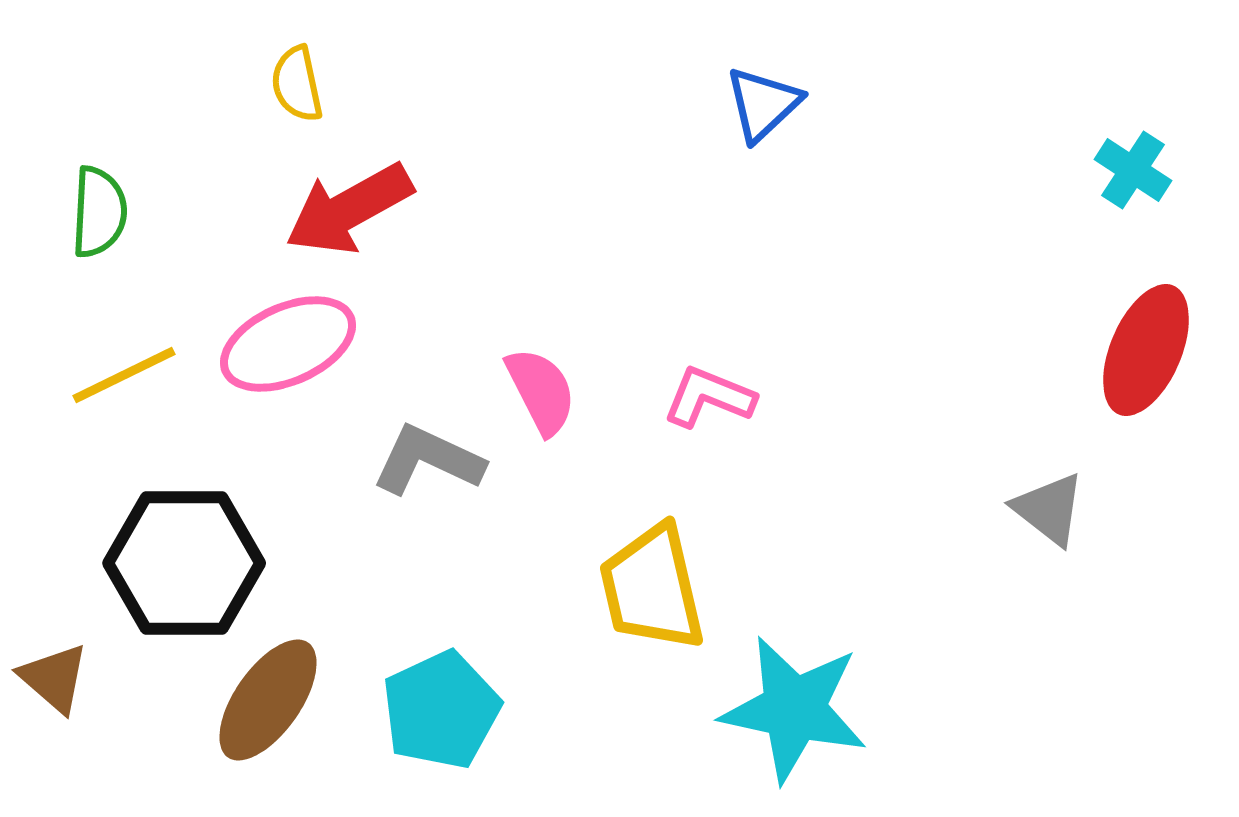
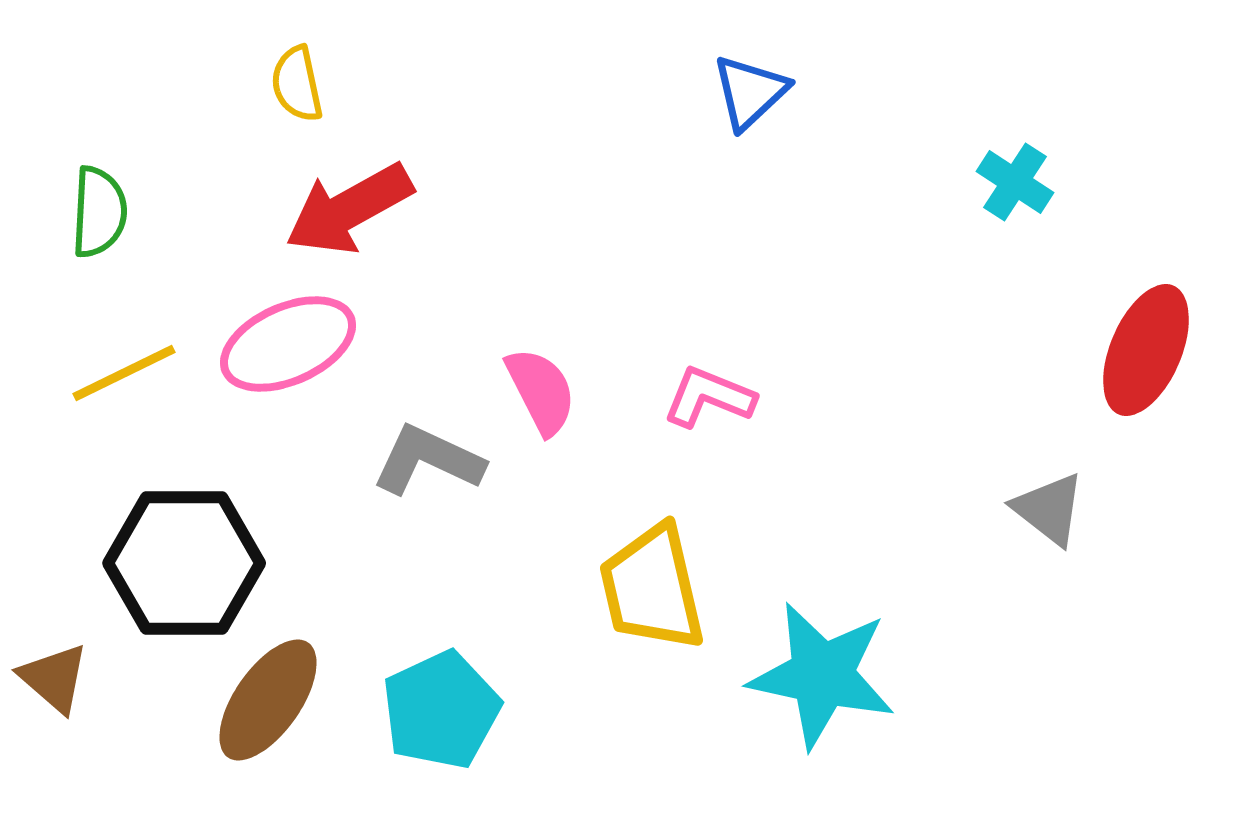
blue triangle: moved 13 px left, 12 px up
cyan cross: moved 118 px left, 12 px down
yellow line: moved 2 px up
cyan star: moved 28 px right, 34 px up
